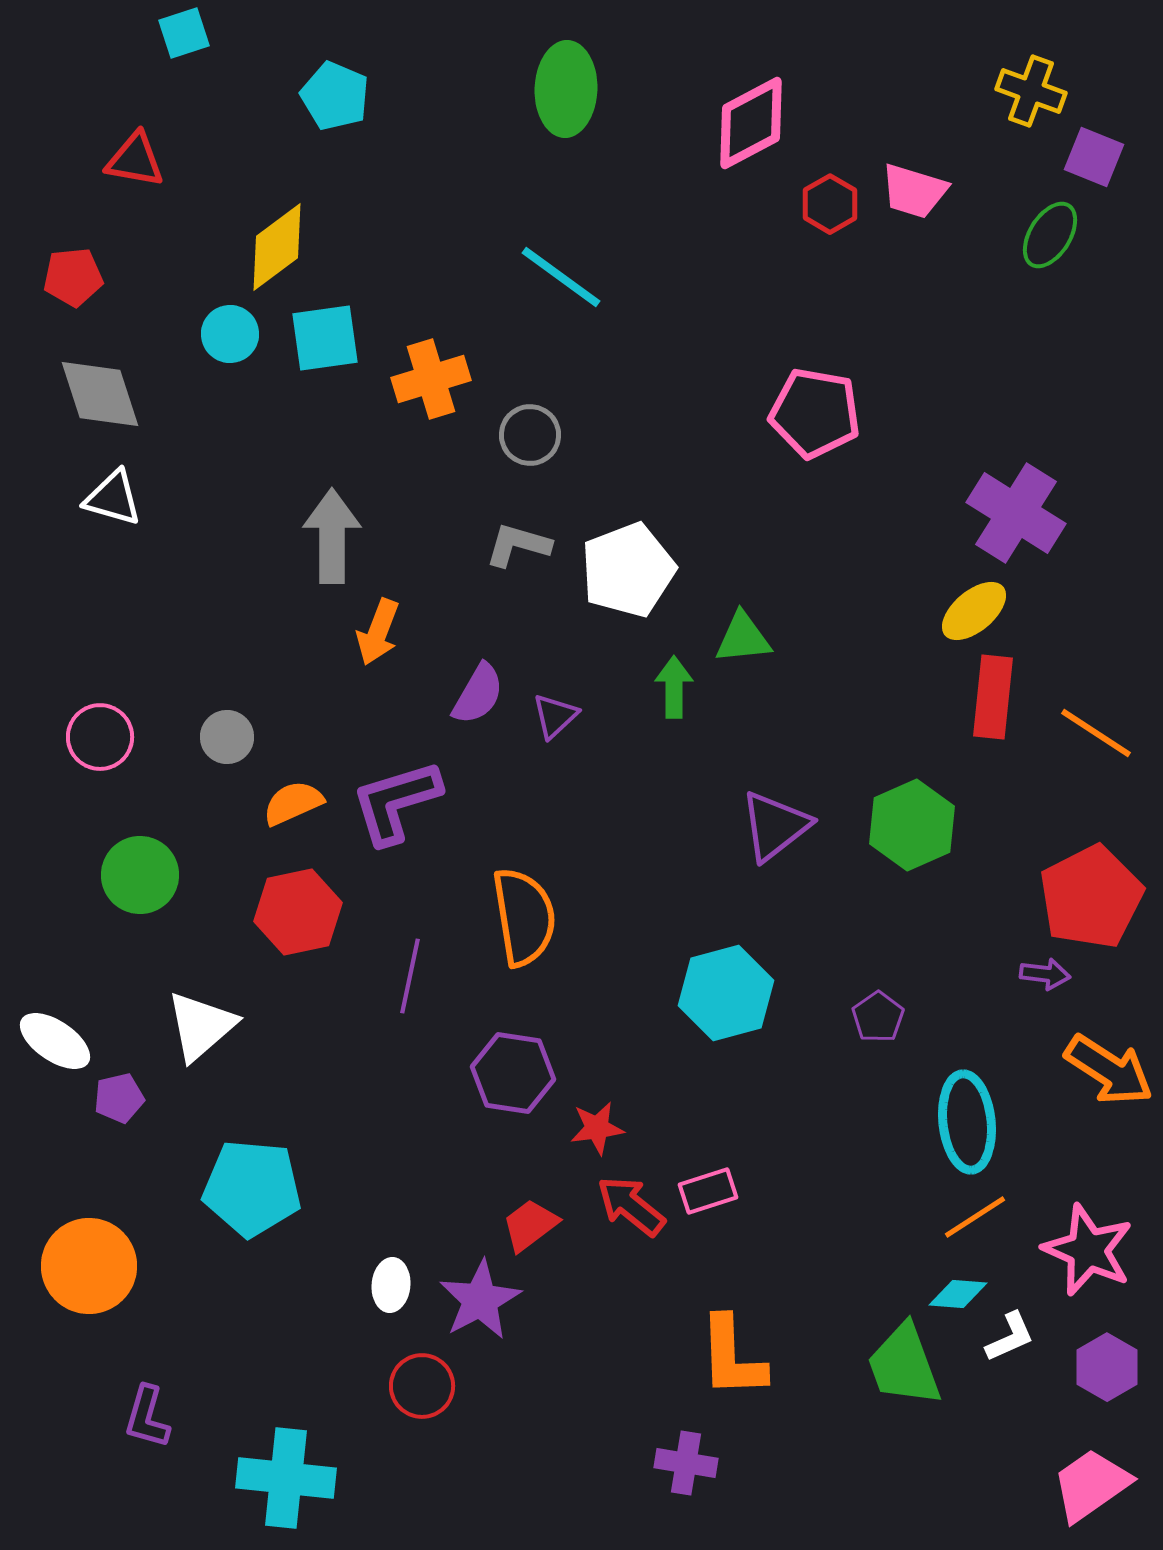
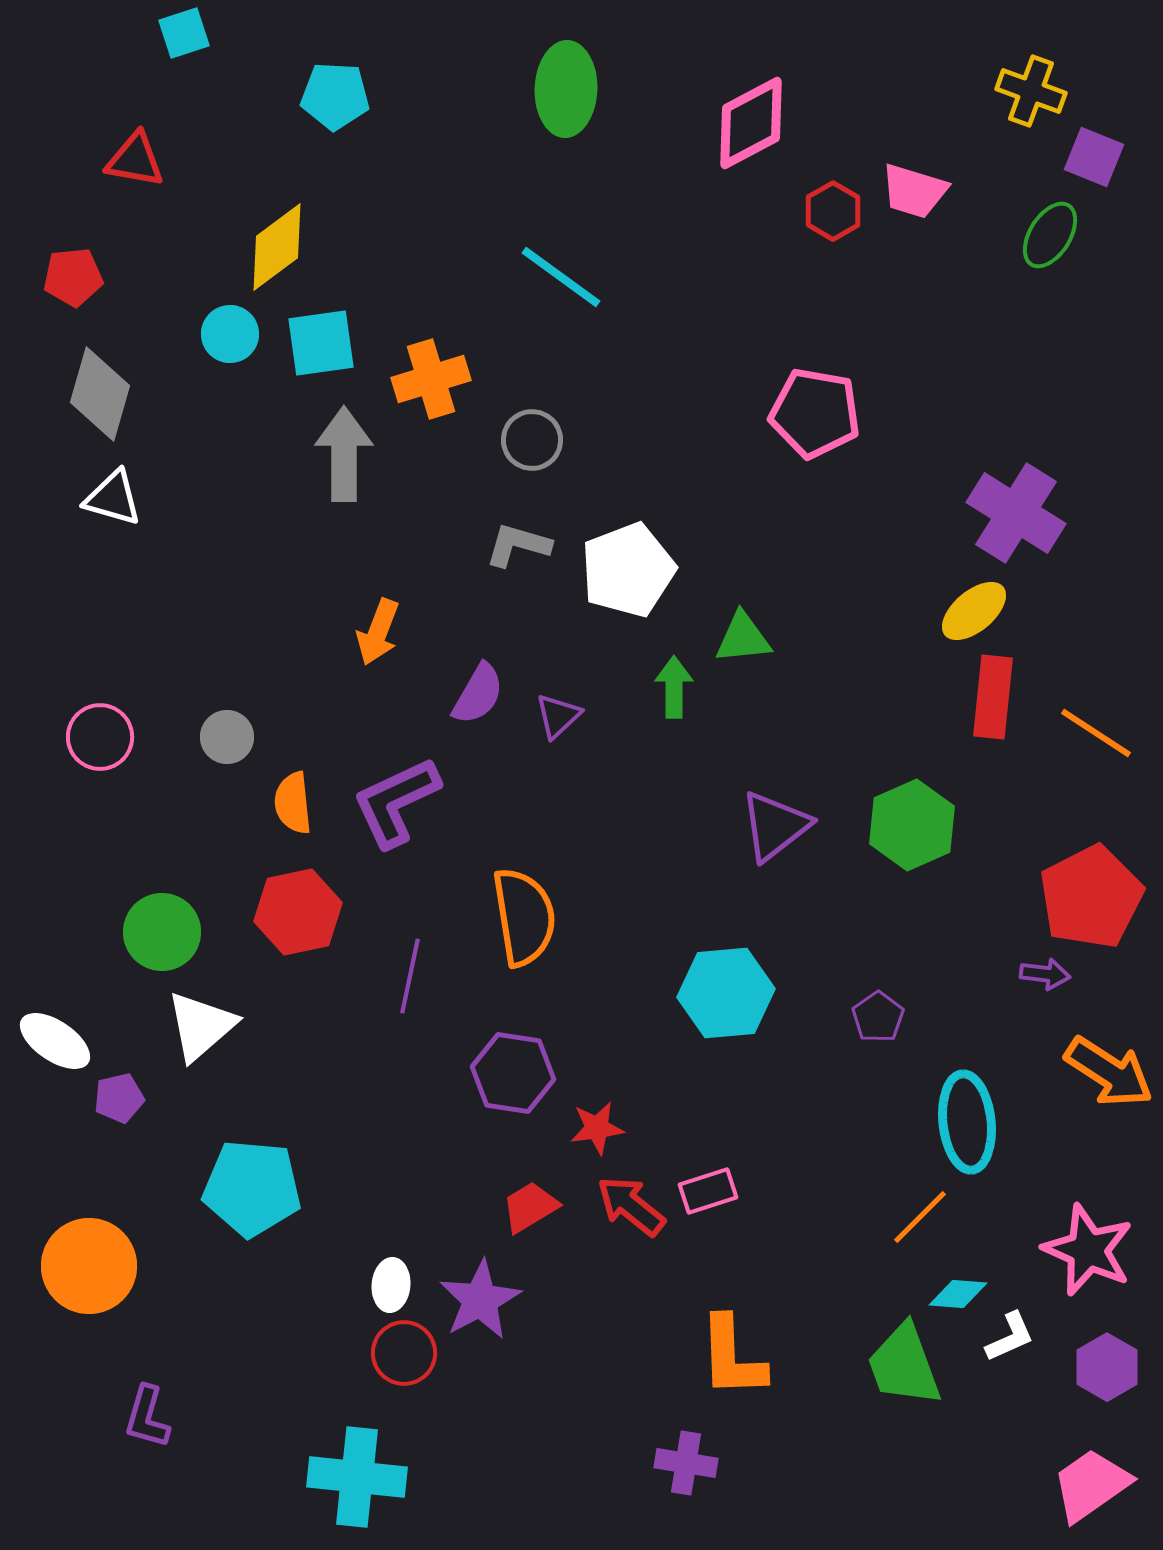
cyan pentagon at (335, 96): rotated 20 degrees counterclockwise
red hexagon at (830, 204): moved 3 px right, 7 px down
cyan square at (325, 338): moved 4 px left, 5 px down
gray diamond at (100, 394): rotated 34 degrees clockwise
gray circle at (530, 435): moved 2 px right, 5 px down
gray arrow at (332, 536): moved 12 px right, 82 px up
purple triangle at (555, 716): moved 3 px right
purple L-shape at (396, 802): rotated 8 degrees counterclockwise
orange semicircle at (293, 803): rotated 72 degrees counterclockwise
green circle at (140, 875): moved 22 px right, 57 px down
cyan hexagon at (726, 993): rotated 10 degrees clockwise
orange arrow at (1109, 1070): moved 2 px down
orange line at (975, 1217): moved 55 px left; rotated 12 degrees counterclockwise
red trapezoid at (530, 1225): moved 18 px up; rotated 6 degrees clockwise
red circle at (422, 1386): moved 18 px left, 33 px up
cyan cross at (286, 1478): moved 71 px right, 1 px up
